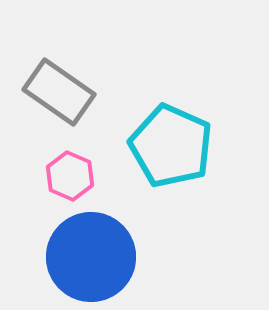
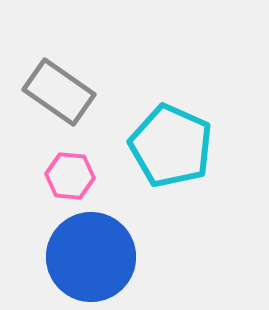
pink hexagon: rotated 18 degrees counterclockwise
